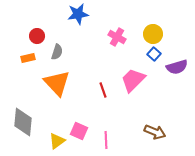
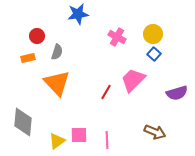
purple semicircle: moved 26 px down
red line: moved 3 px right, 2 px down; rotated 49 degrees clockwise
pink square: moved 4 px down; rotated 24 degrees counterclockwise
pink line: moved 1 px right
